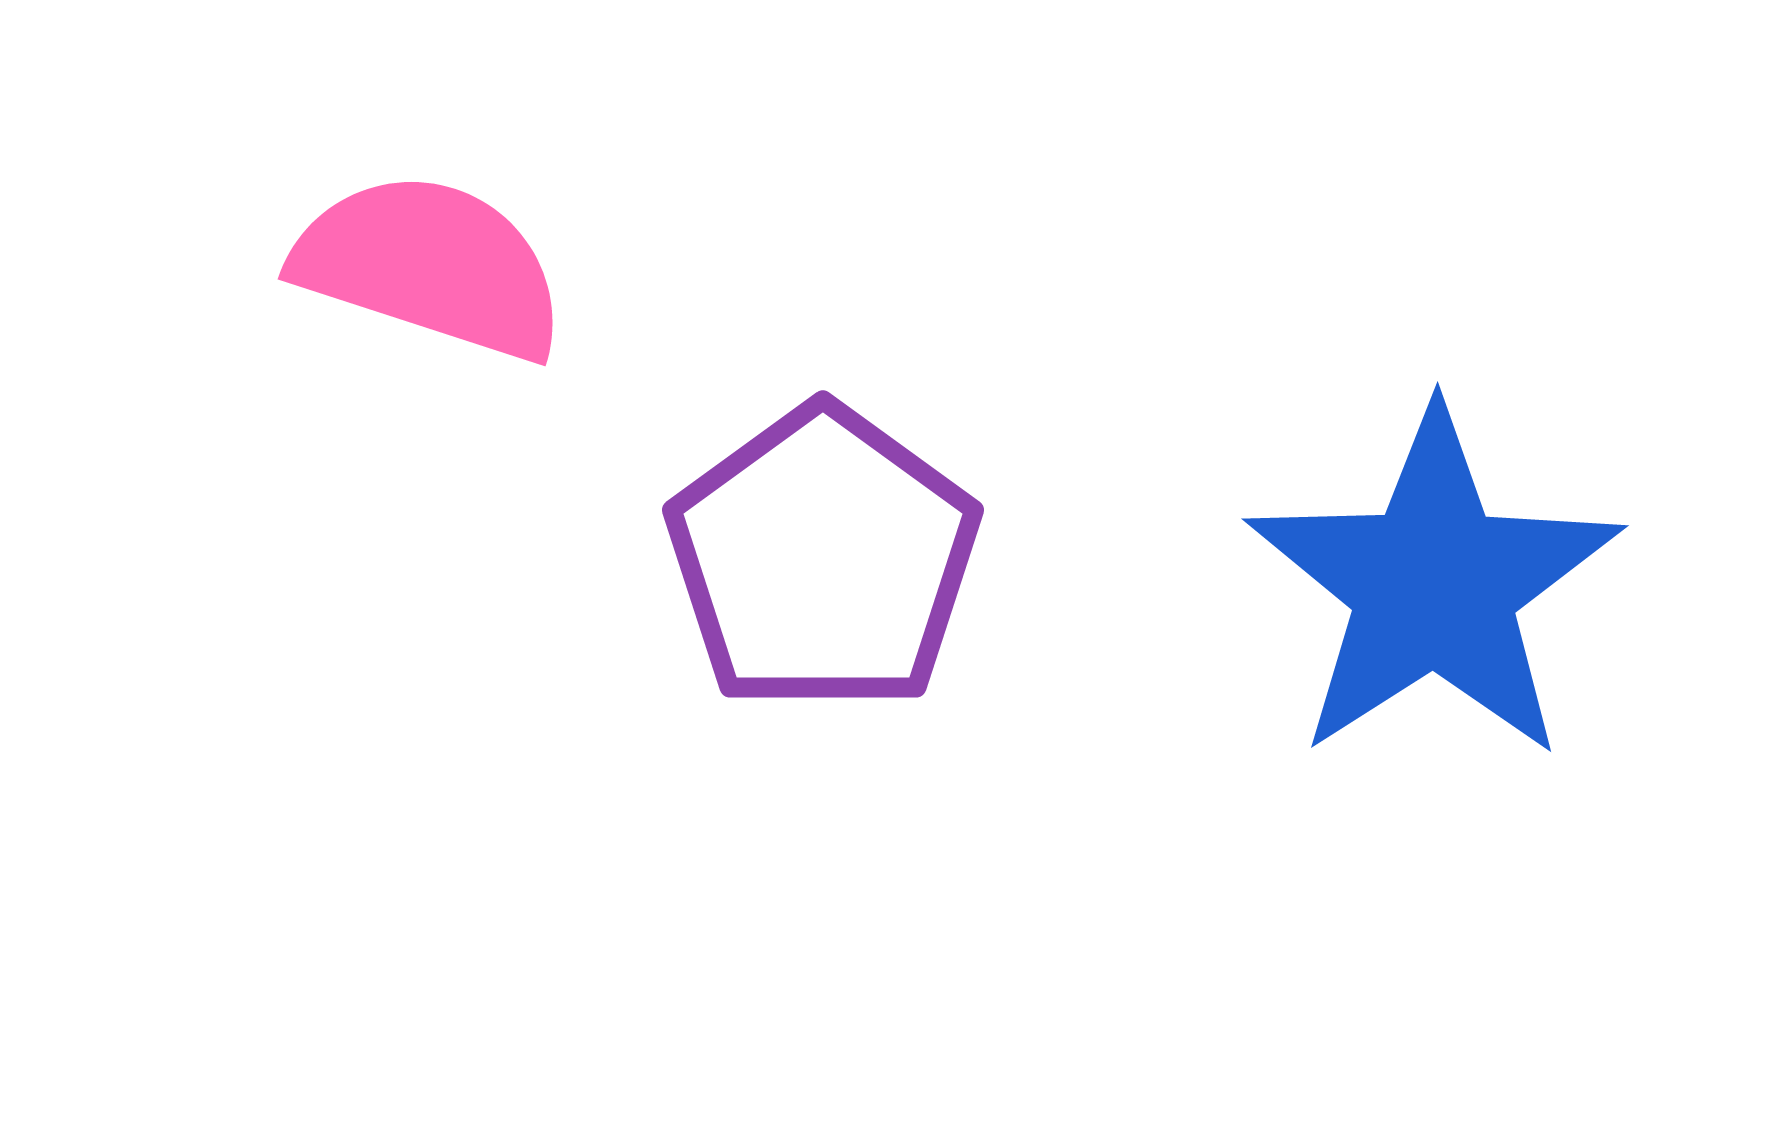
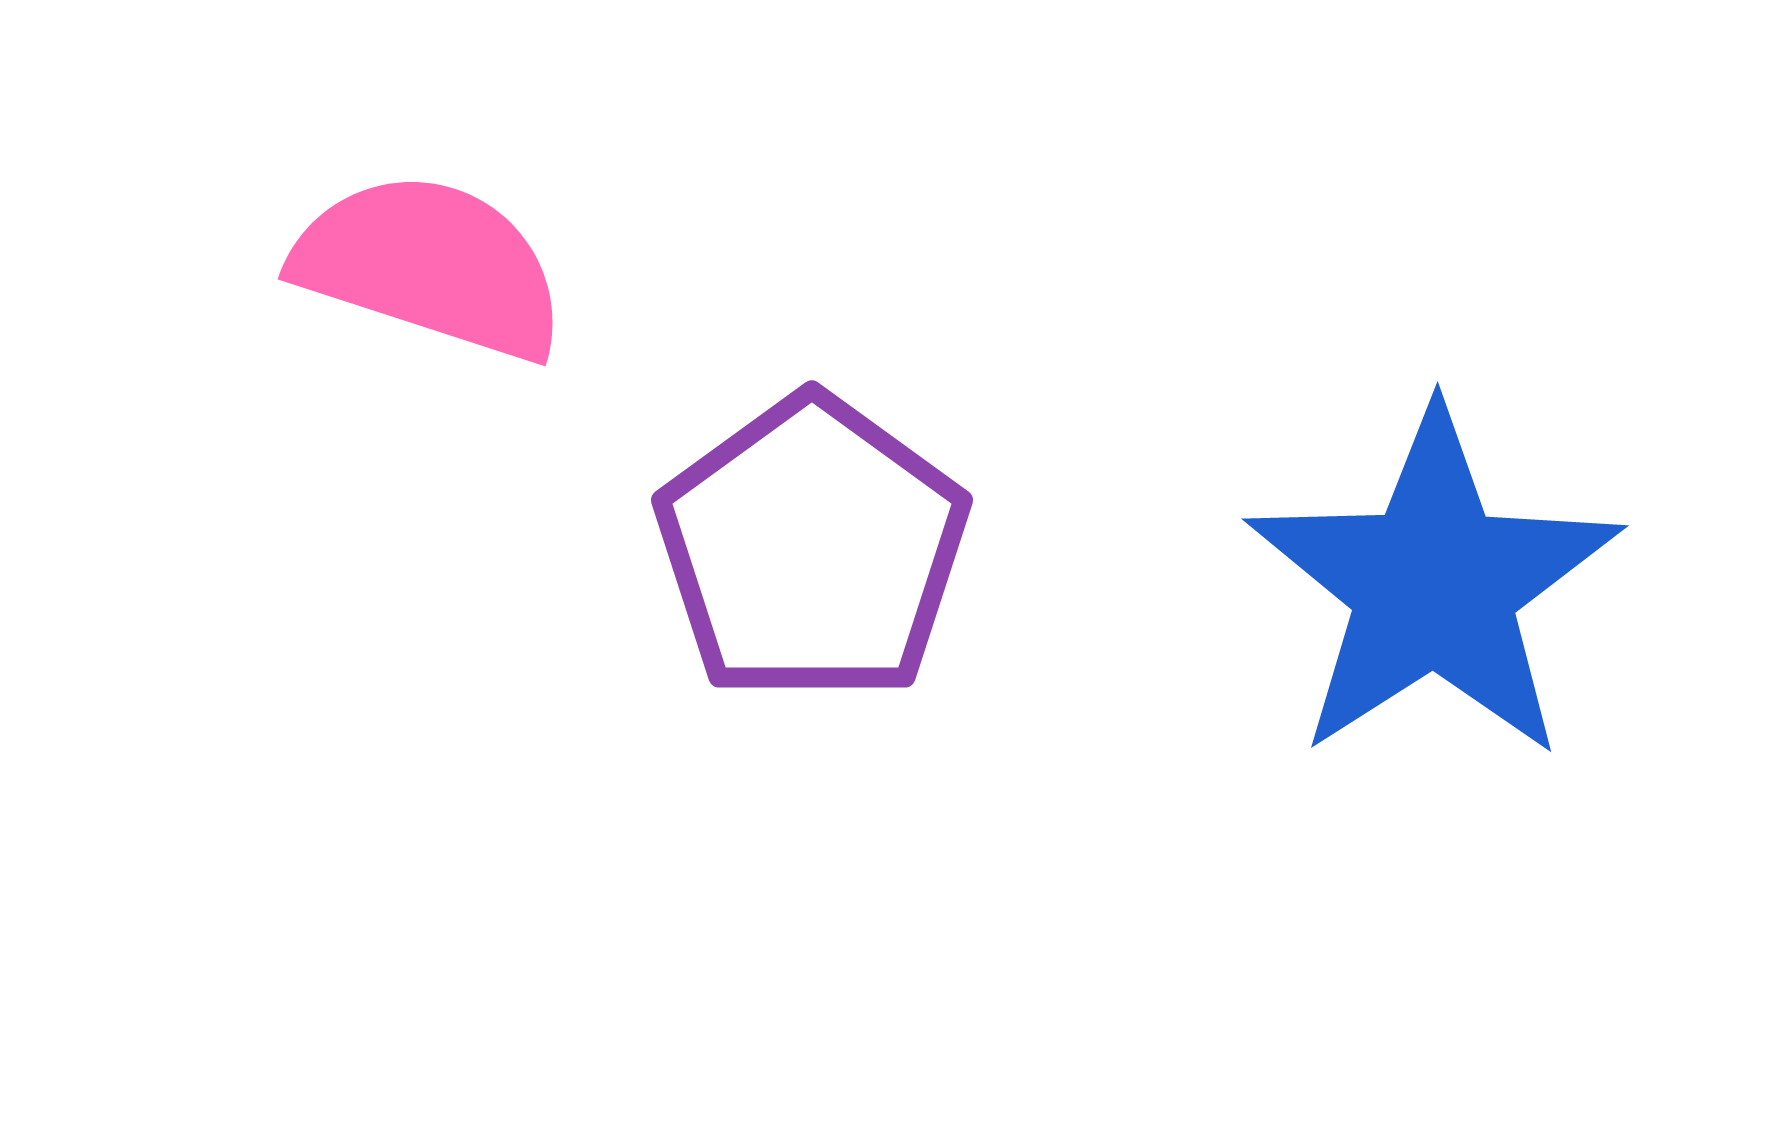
purple pentagon: moved 11 px left, 10 px up
